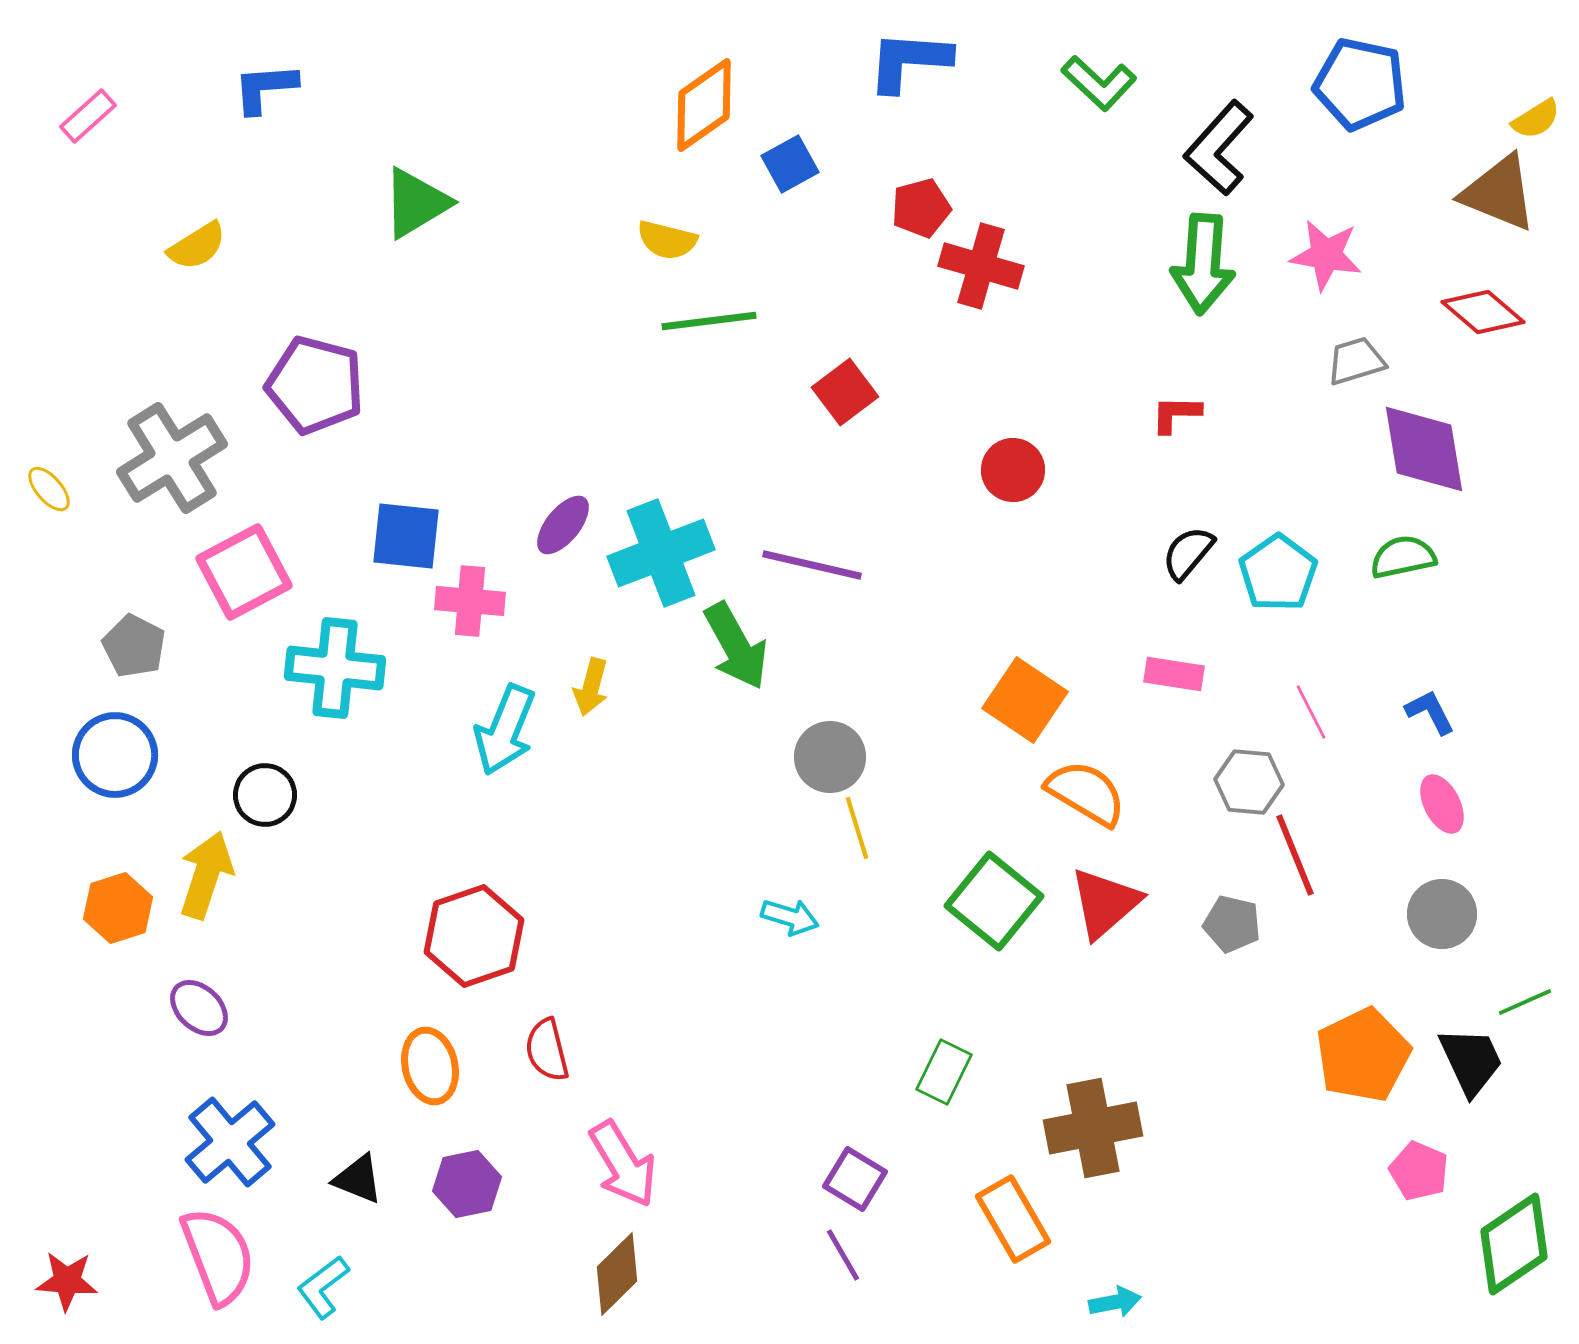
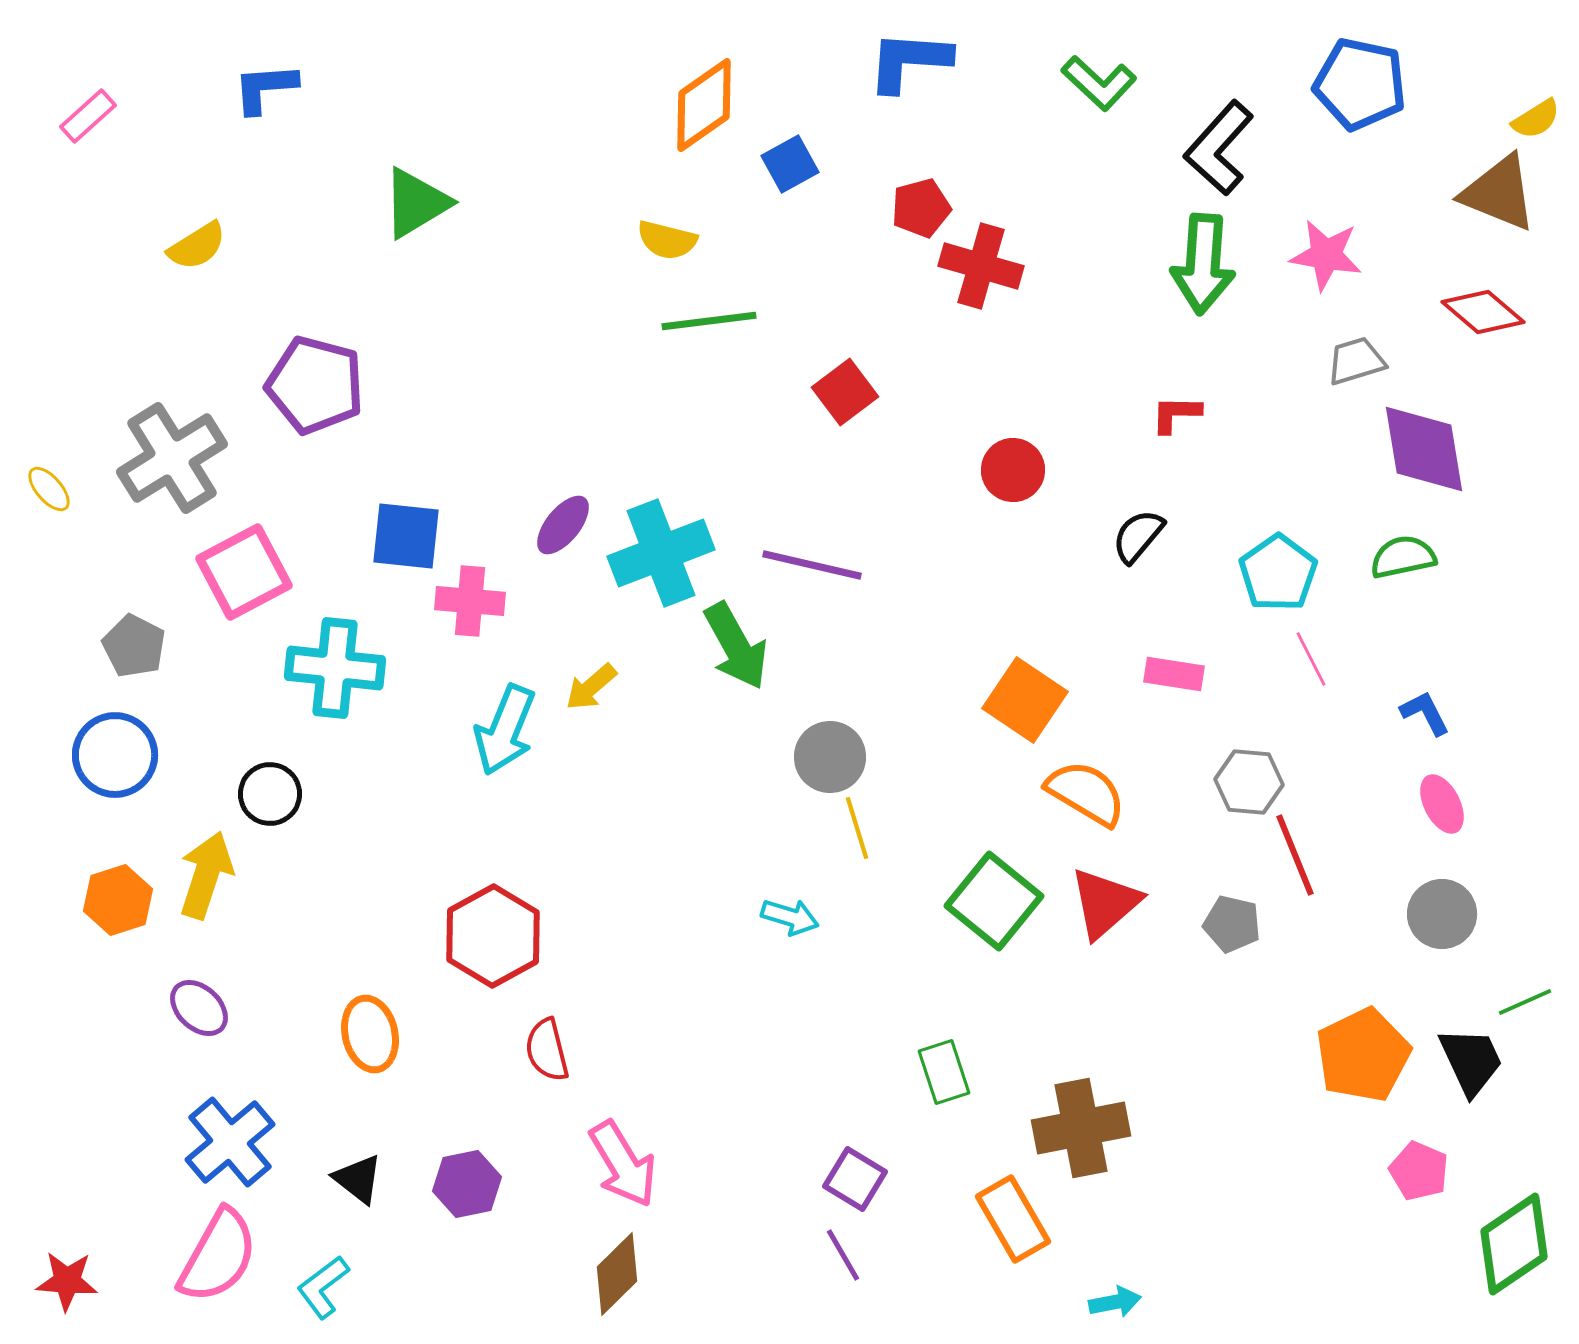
black semicircle at (1188, 553): moved 50 px left, 17 px up
yellow arrow at (591, 687): rotated 34 degrees clockwise
pink line at (1311, 712): moved 53 px up
blue L-shape at (1430, 712): moved 5 px left, 1 px down
black circle at (265, 795): moved 5 px right, 1 px up
orange hexagon at (118, 908): moved 8 px up
red hexagon at (474, 936): moved 19 px right; rotated 10 degrees counterclockwise
orange ellipse at (430, 1066): moved 60 px left, 32 px up
green rectangle at (944, 1072): rotated 44 degrees counterclockwise
brown cross at (1093, 1128): moved 12 px left
black triangle at (358, 1179): rotated 16 degrees clockwise
pink semicircle at (218, 1256): rotated 50 degrees clockwise
